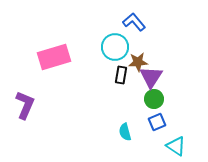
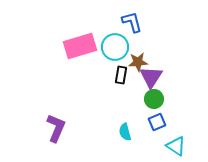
blue L-shape: moved 2 px left; rotated 25 degrees clockwise
pink rectangle: moved 26 px right, 11 px up
purple L-shape: moved 31 px right, 23 px down
